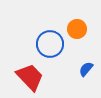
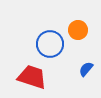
orange circle: moved 1 px right, 1 px down
red trapezoid: moved 2 px right; rotated 28 degrees counterclockwise
